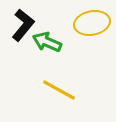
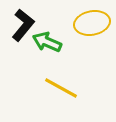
yellow line: moved 2 px right, 2 px up
